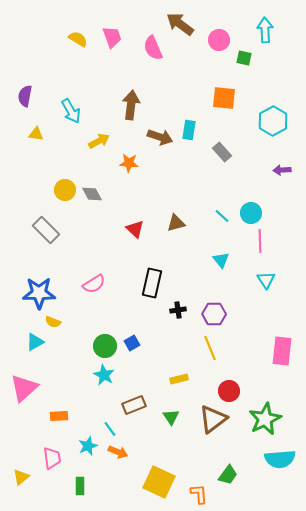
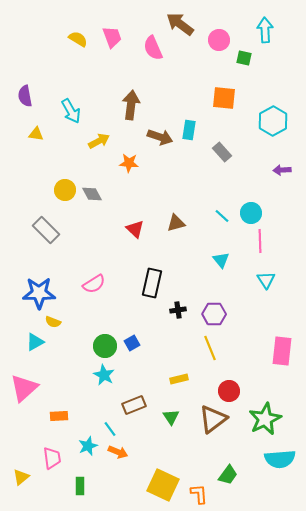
purple semicircle at (25, 96): rotated 20 degrees counterclockwise
yellow square at (159, 482): moved 4 px right, 3 px down
